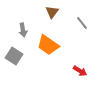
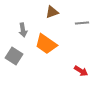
brown triangle: rotated 32 degrees clockwise
gray line: rotated 56 degrees counterclockwise
orange trapezoid: moved 2 px left, 1 px up
red arrow: moved 1 px right
